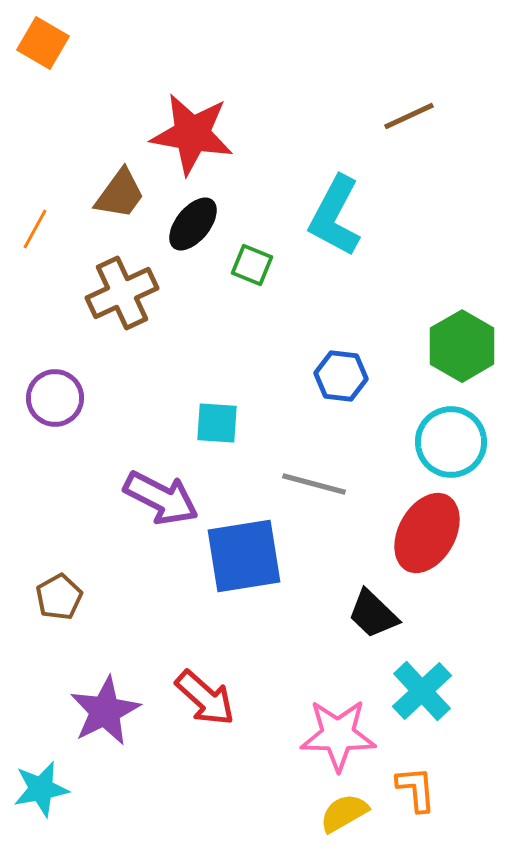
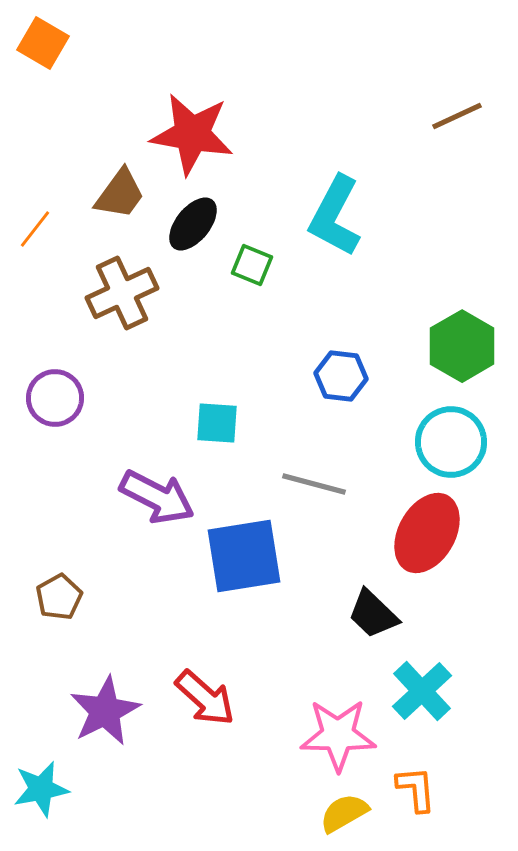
brown line: moved 48 px right
orange line: rotated 9 degrees clockwise
purple arrow: moved 4 px left, 1 px up
